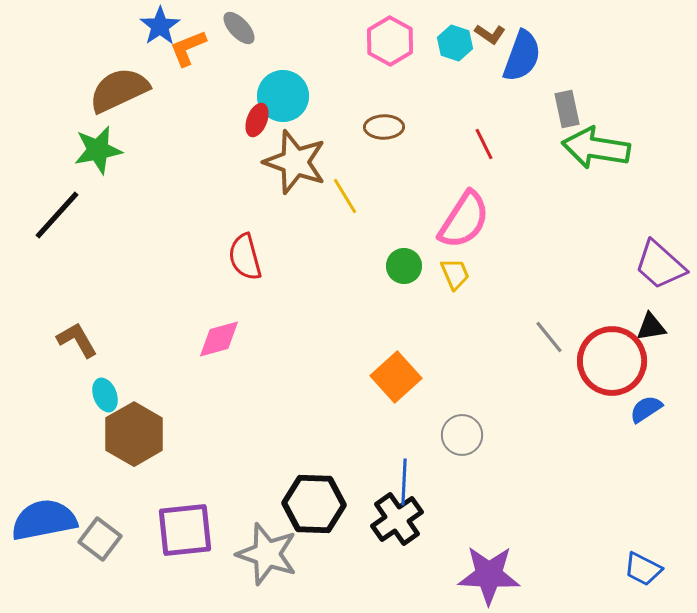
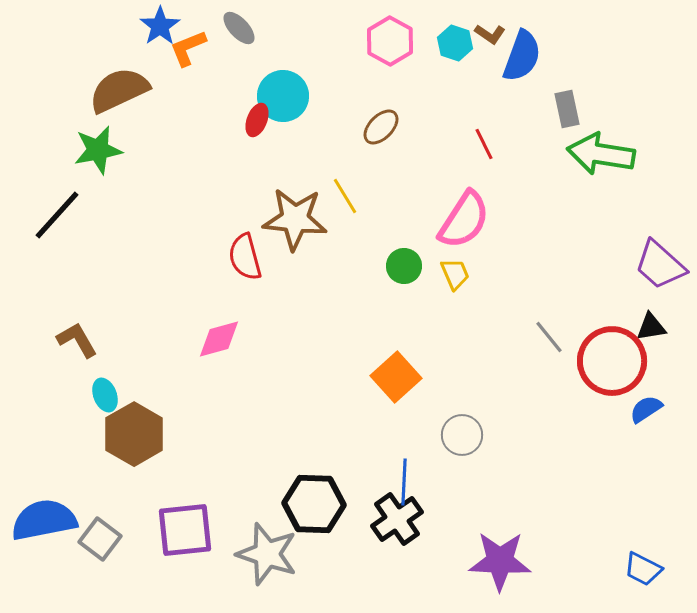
brown ellipse at (384, 127): moved 3 px left; rotated 45 degrees counterclockwise
green arrow at (596, 148): moved 5 px right, 6 px down
brown star at (295, 162): moved 57 px down; rotated 14 degrees counterclockwise
purple star at (489, 575): moved 11 px right, 14 px up
